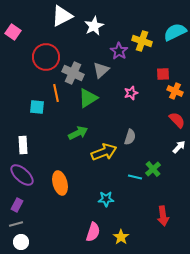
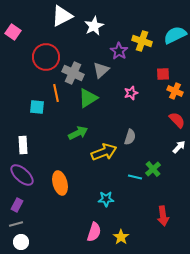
cyan semicircle: moved 3 px down
pink semicircle: moved 1 px right
